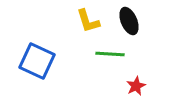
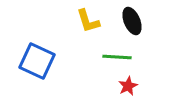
black ellipse: moved 3 px right
green line: moved 7 px right, 3 px down
red star: moved 8 px left
